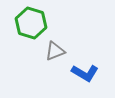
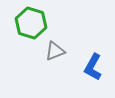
blue L-shape: moved 8 px right, 6 px up; rotated 88 degrees clockwise
